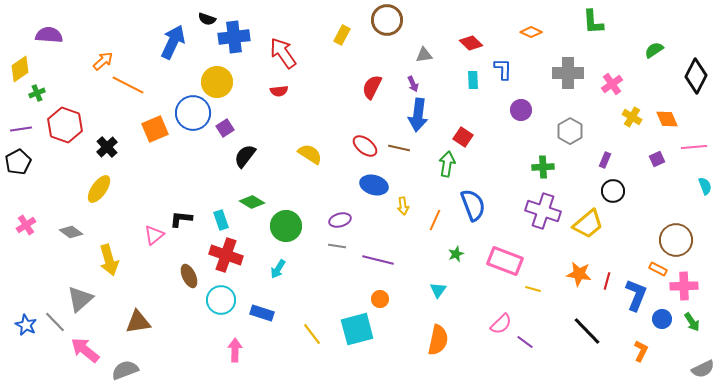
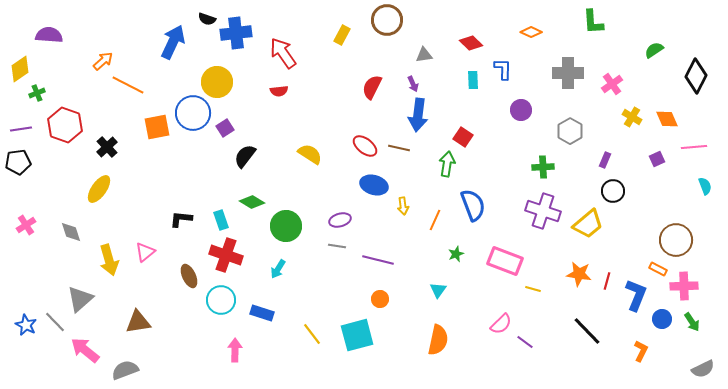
blue cross at (234, 37): moved 2 px right, 4 px up
orange square at (155, 129): moved 2 px right, 2 px up; rotated 12 degrees clockwise
black pentagon at (18, 162): rotated 20 degrees clockwise
gray diamond at (71, 232): rotated 35 degrees clockwise
pink triangle at (154, 235): moved 9 px left, 17 px down
cyan square at (357, 329): moved 6 px down
